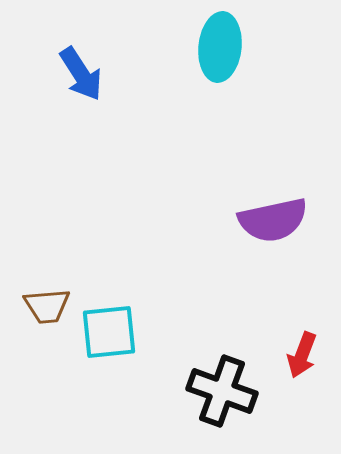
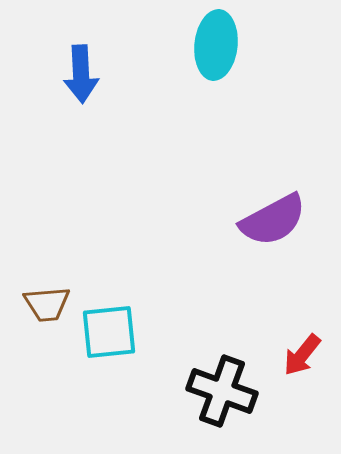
cyan ellipse: moved 4 px left, 2 px up
blue arrow: rotated 30 degrees clockwise
purple semicircle: rotated 16 degrees counterclockwise
brown trapezoid: moved 2 px up
red arrow: rotated 18 degrees clockwise
